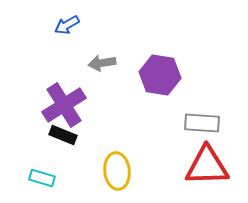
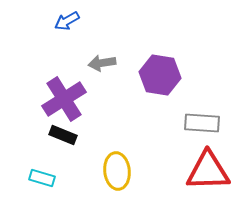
blue arrow: moved 4 px up
purple cross: moved 6 px up
red triangle: moved 1 px right, 5 px down
